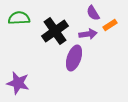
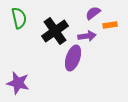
purple semicircle: rotated 84 degrees clockwise
green semicircle: rotated 80 degrees clockwise
orange rectangle: rotated 24 degrees clockwise
purple arrow: moved 1 px left, 2 px down
purple ellipse: moved 1 px left
